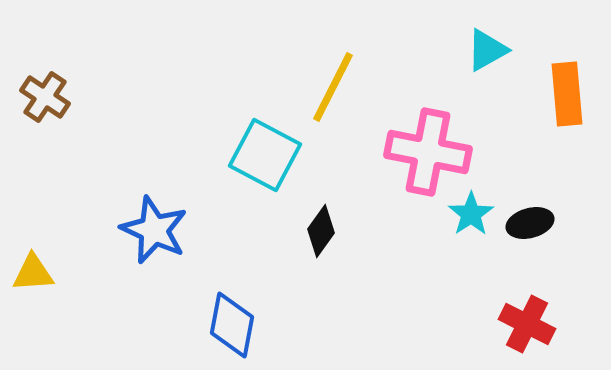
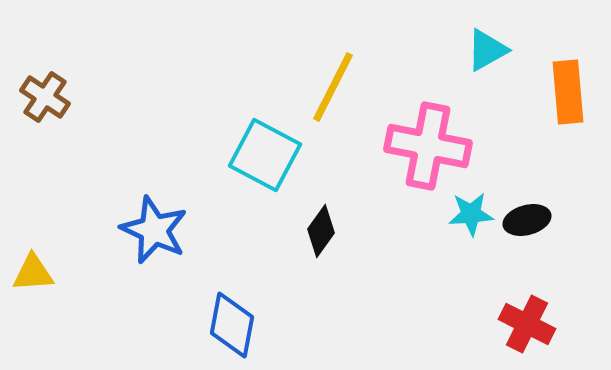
orange rectangle: moved 1 px right, 2 px up
pink cross: moved 6 px up
cyan star: rotated 30 degrees clockwise
black ellipse: moved 3 px left, 3 px up
